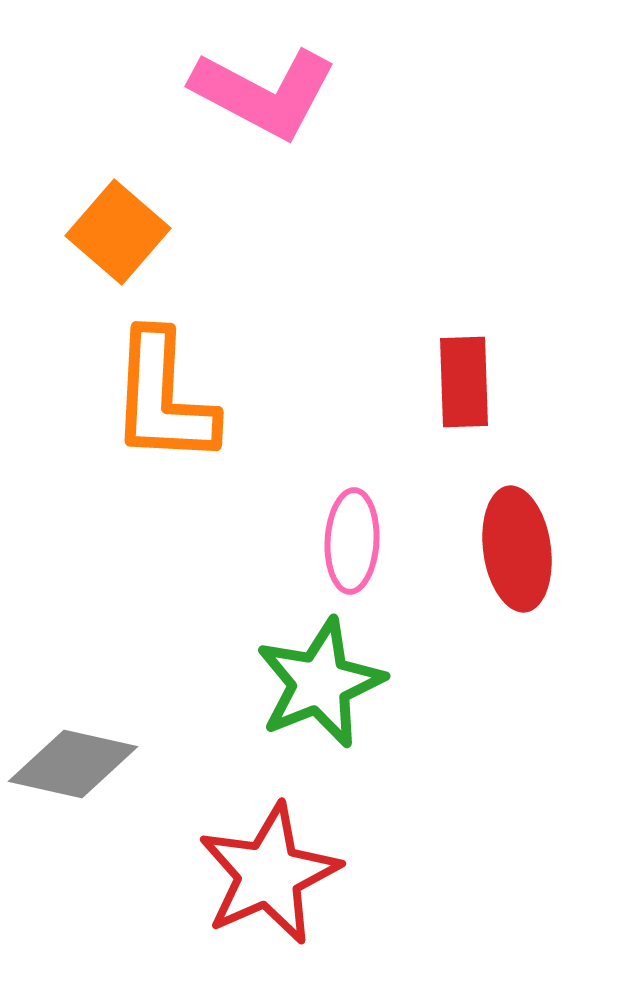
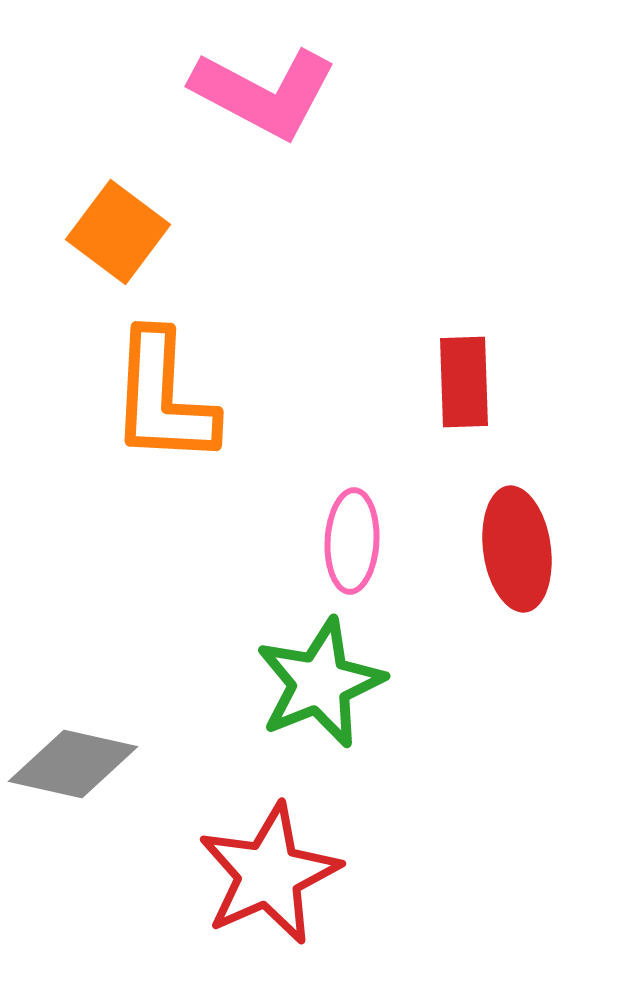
orange square: rotated 4 degrees counterclockwise
